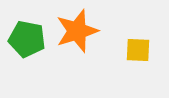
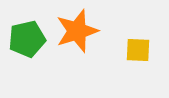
green pentagon: rotated 24 degrees counterclockwise
